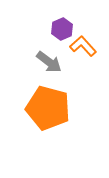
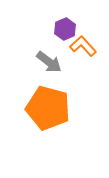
purple hexagon: moved 3 px right
